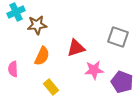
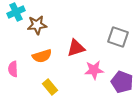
orange semicircle: rotated 48 degrees clockwise
yellow rectangle: moved 1 px left
